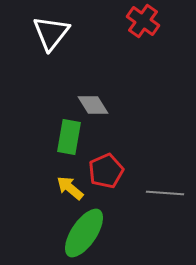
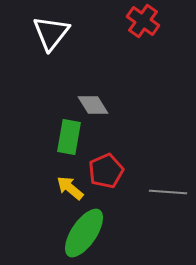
gray line: moved 3 px right, 1 px up
